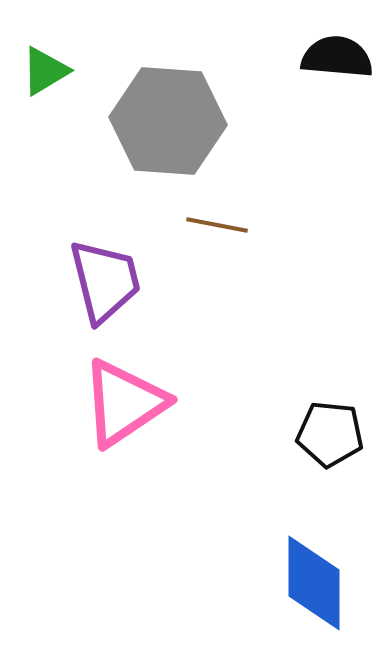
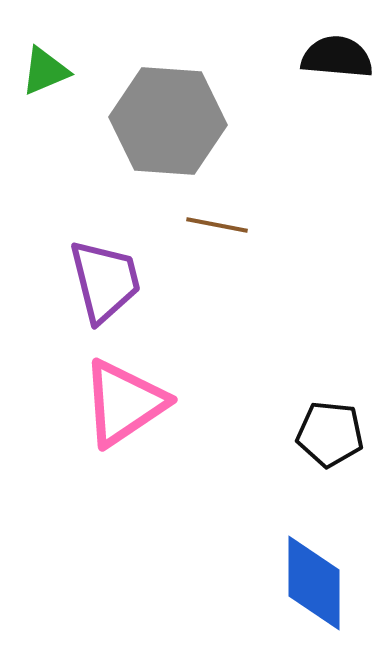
green triangle: rotated 8 degrees clockwise
